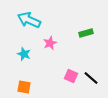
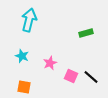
cyan arrow: rotated 80 degrees clockwise
pink star: moved 20 px down
cyan star: moved 2 px left, 2 px down
black line: moved 1 px up
